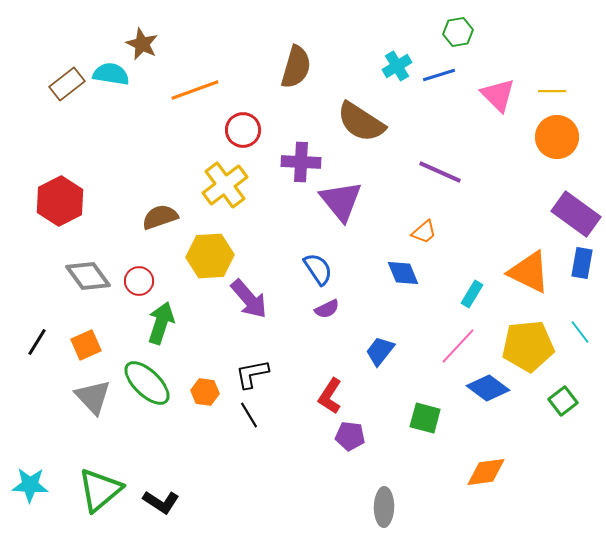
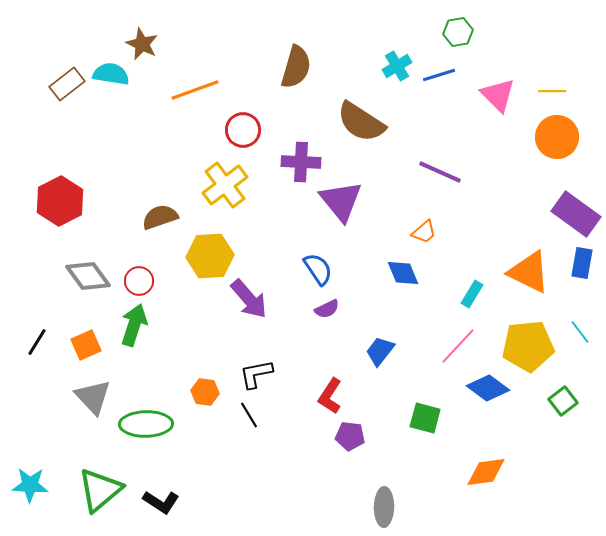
green arrow at (161, 323): moved 27 px left, 2 px down
black L-shape at (252, 374): moved 4 px right
green ellipse at (147, 383): moved 1 px left, 41 px down; rotated 45 degrees counterclockwise
